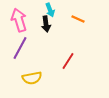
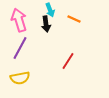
orange line: moved 4 px left
yellow semicircle: moved 12 px left
